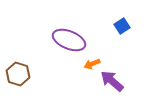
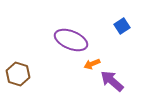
purple ellipse: moved 2 px right
